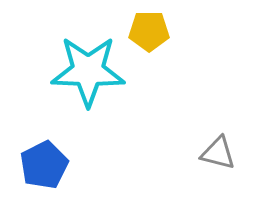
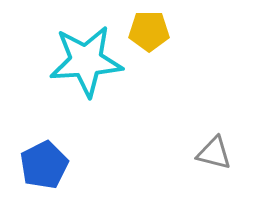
cyan star: moved 2 px left, 10 px up; rotated 6 degrees counterclockwise
gray triangle: moved 4 px left
